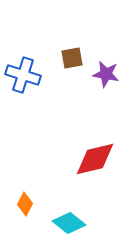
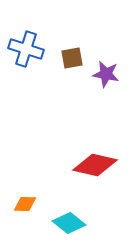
blue cross: moved 3 px right, 26 px up
red diamond: moved 6 px down; rotated 27 degrees clockwise
orange diamond: rotated 65 degrees clockwise
